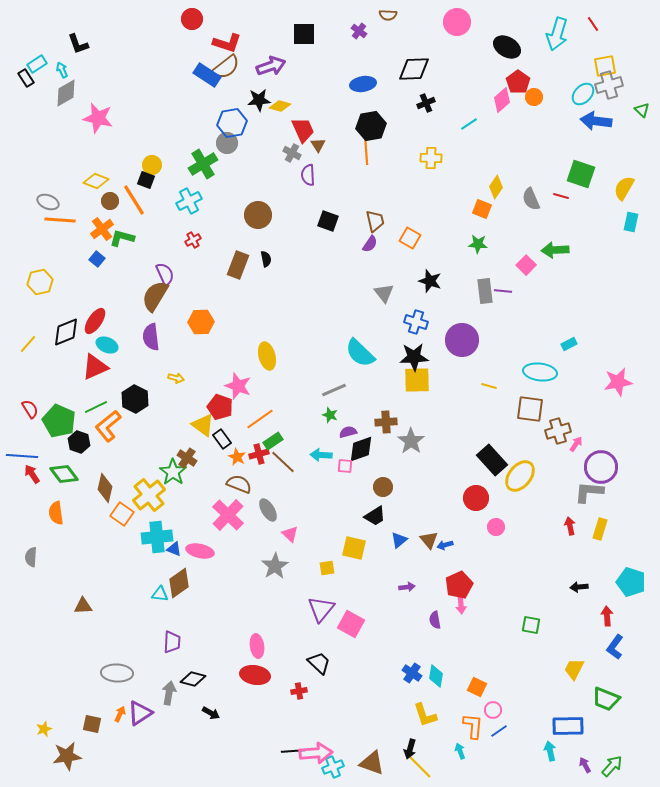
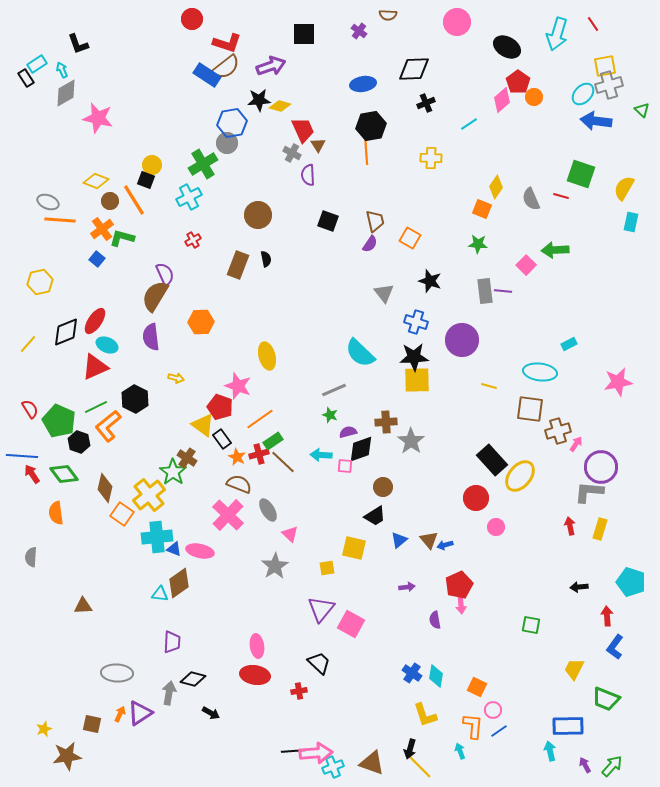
cyan cross at (189, 201): moved 4 px up
